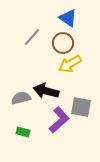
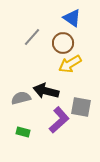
blue triangle: moved 4 px right
